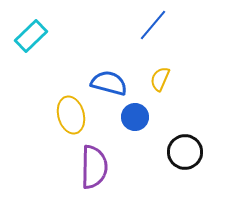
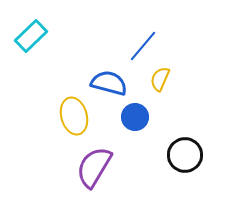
blue line: moved 10 px left, 21 px down
yellow ellipse: moved 3 px right, 1 px down
black circle: moved 3 px down
purple semicircle: rotated 150 degrees counterclockwise
